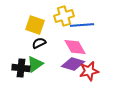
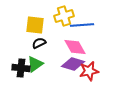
yellow square: rotated 12 degrees counterclockwise
